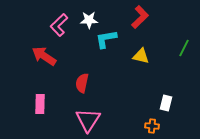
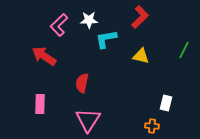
green line: moved 2 px down
